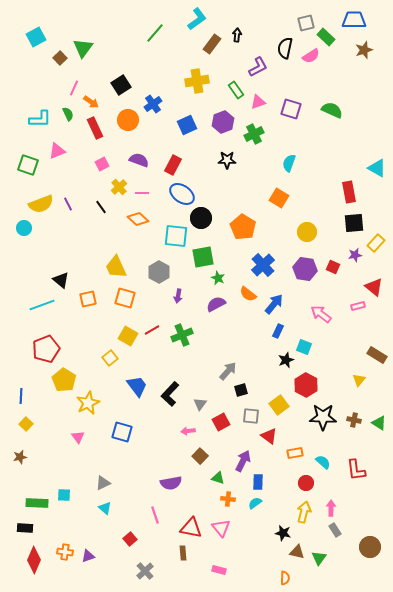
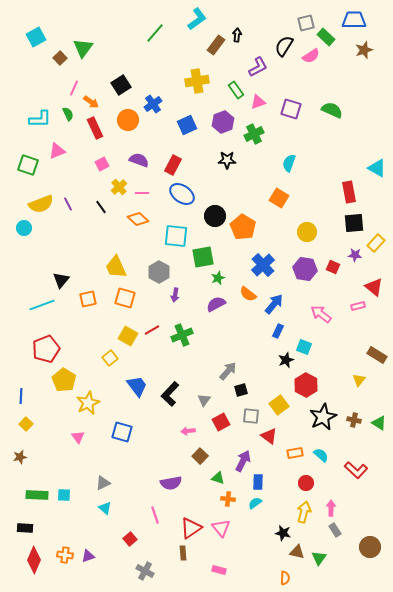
brown rectangle at (212, 44): moved 4 px right, 1 px down
black semicircle at (285, 48): moved 1 px left, 2 px up; rotated 20 degrees clockwise
black circle at (201, 218): moved 14 px right, 2 px up
purple star at (355, 255): rotated 16 degrees clockwise
green star at (218, 278): rotated 24 degrees clockwise
black triangle at (61, 280): rotated 30 degrees clockwise
purple arrow at (178, 296): moved 3 px left, 1 px up
gray triangle at (200, 404): moved 4 px right, 4 px up
black star at (323, 417): rotated 28 degrees counterclockwise
cyan semicircle at (323, 462): moved 2 px left, 7 px up
red L-shape at (356, 470): rotated 40 degrees counterclockwise
green rectangle at (37, 503): moved 8 px up
red triangle at (191, 528): rotated 45 degrees counterclockwise
orange cross at (65, 552): moved 3 px down
gray cross at (145, 571): rotated 18 degrees counterclockwise
